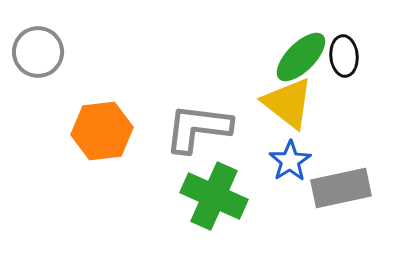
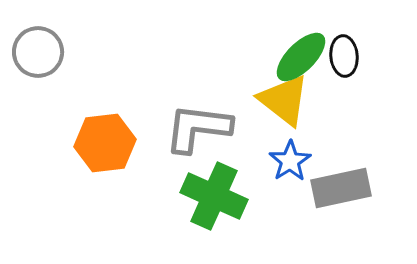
yellow triangle: moved 4 px left, 3 px up
orange hexagon: moved 3 px right, 12 px down
